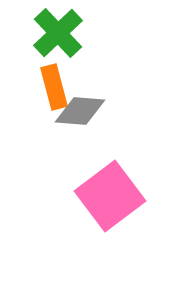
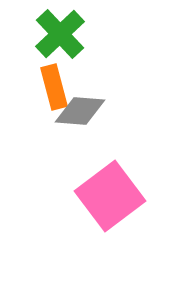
green cross: moved 2 px right, 1 px down
